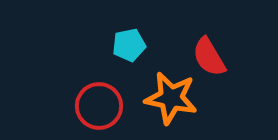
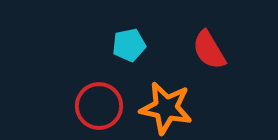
red semicircle: moved 7 px up
orange star: moved 5 px left, 10 px down
